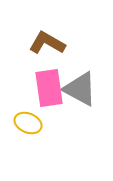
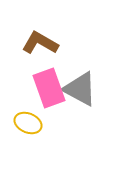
brown L-shape: moved 7 px left
pink rectangle: rotated 12 degrees counterclockwise
